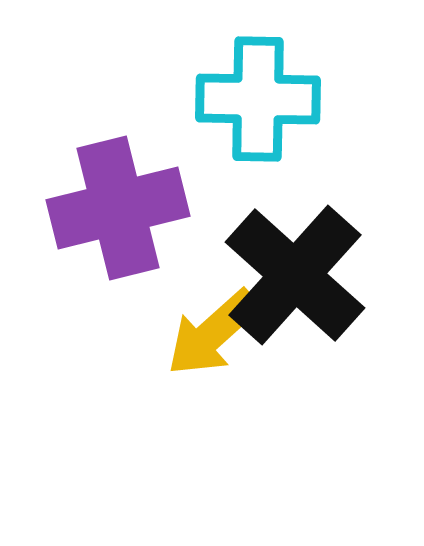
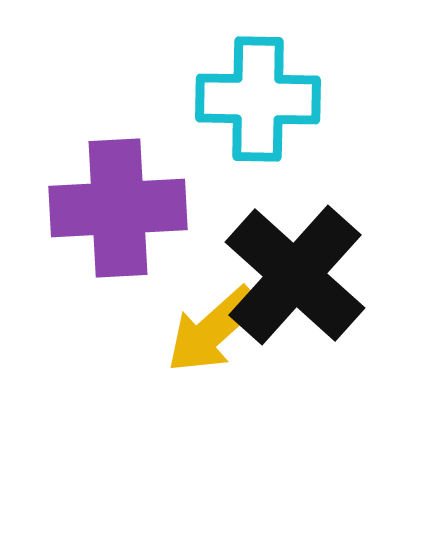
purple cross: rotated 11 degrees clockwise
yellow arrow: moved 3 px up
